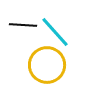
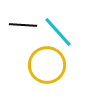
cyan line: moved 3 px right
